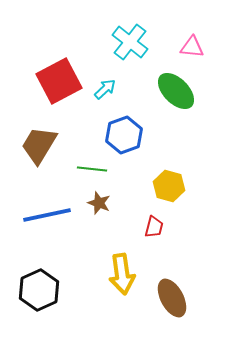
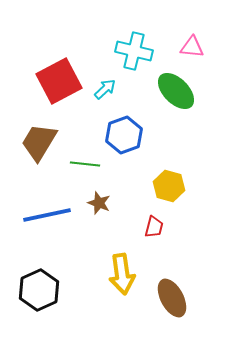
cyan cross: moved 4 px right, 9 px down; rotated 24 degrees counterclockwise
brown trapezoid: moved 3 px up
green line: moved 7 px left, 5 px up
